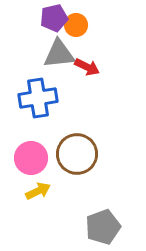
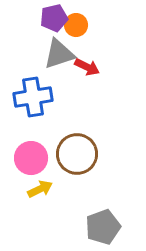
gray triangle: rotated 12 degrees counterclockwise
blue cross: moved 5 px left, 1 px up
yellow arrow: moved 2 px right, 2 px up
